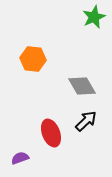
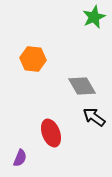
black arrow: moved 8 px right, 4 px up; rotated 100 degrees counterclockwise
purple semicircle: rotated 132 degrees clockwise
